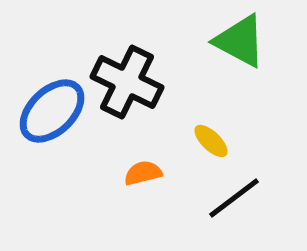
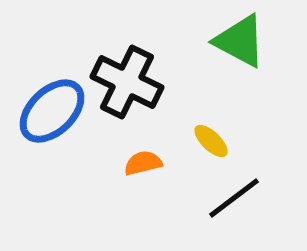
orange semicircle: moved 10 px up
